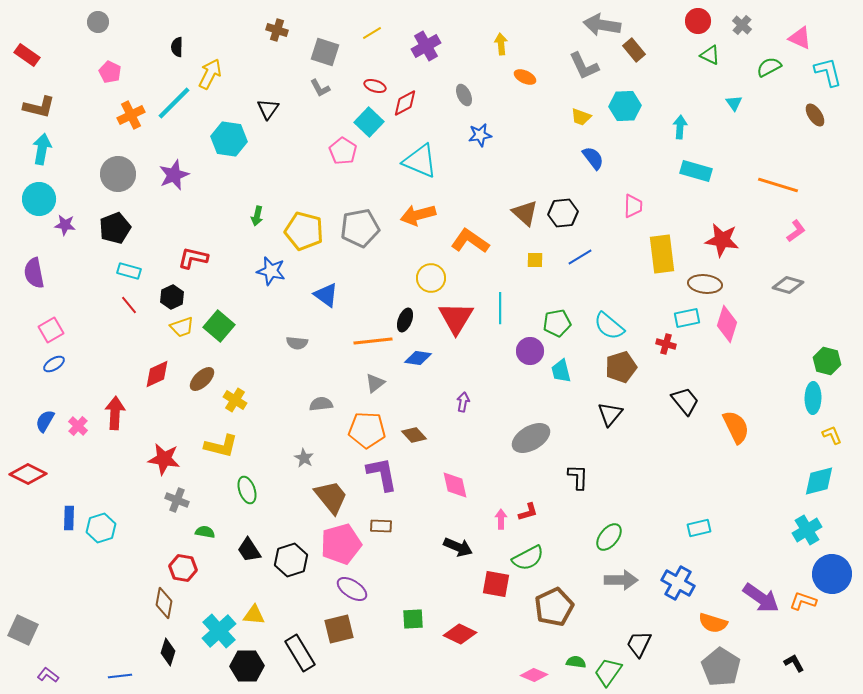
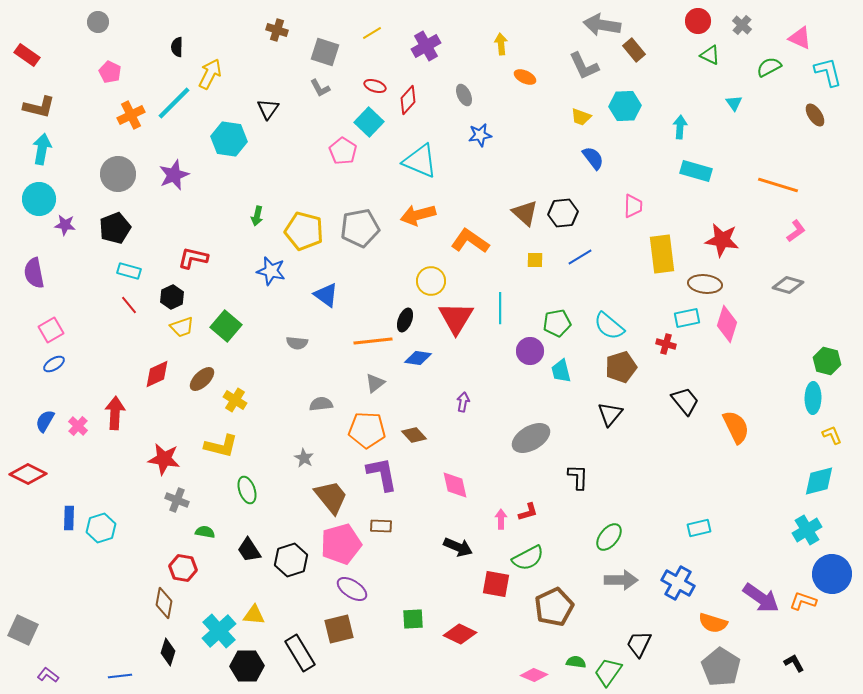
red diamond at (405, 103): moved 3 px right, 3 px up; rotated 20 degrees counterclockwise
yellow circle at (431, 278): moved 3 px down
green square at (219, 326): moved 7 px right
